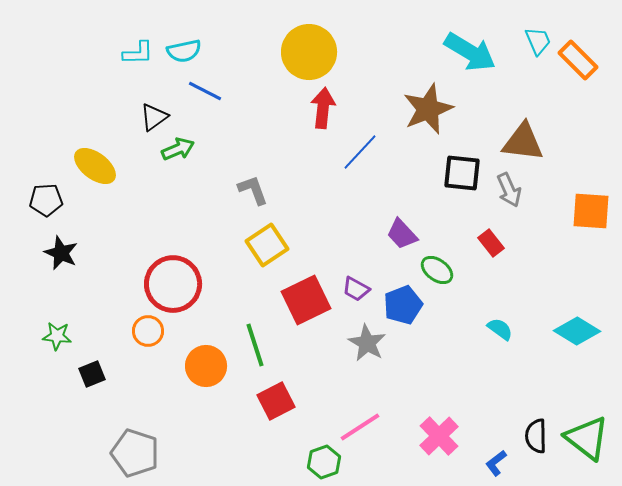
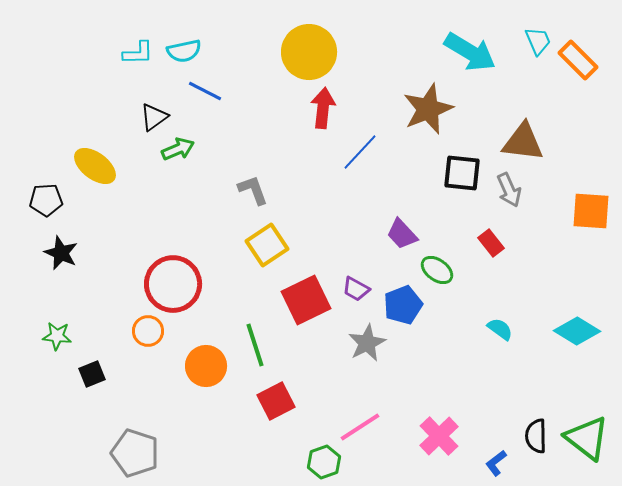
gray star at (367, 343): rotated 15 degrees clockwise
